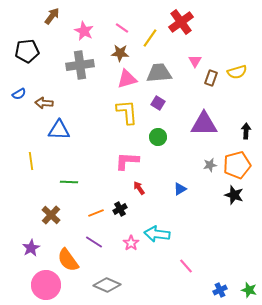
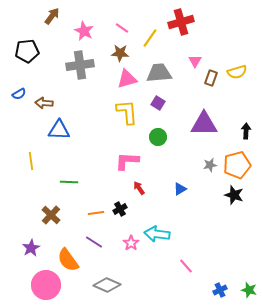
red cross at (181, 22): rotated 20 degrees clockwise
orange line at (96, 213): rotated 14 degrees clockwise
